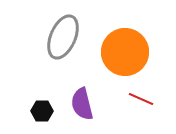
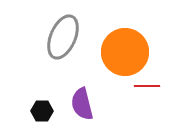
red line: moved 6 px right, 13 px up; rotated 25 degrees counterclockwise
